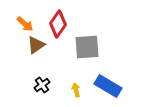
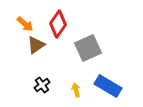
gray square: moved 1 px right, 1 px down; rotated 20 degrees counterclockwise
